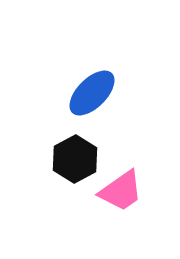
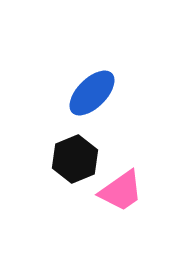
black hexagon: rotated 6 degrees clockwise
